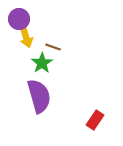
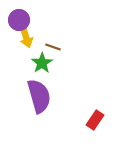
purple circle: moved 1 px down
